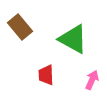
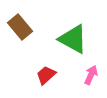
red trapezoid: rotated 50 degrees clockwise
pink arrow: moved 1 px left, 5 px up
